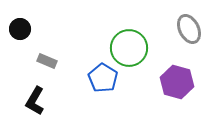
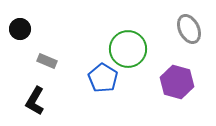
green circle: moved 1 px left, 1 px down
